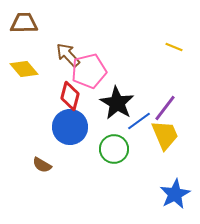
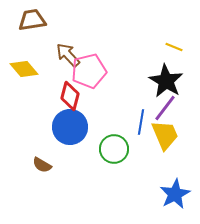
brown trapezoid: moved 8 px right, 3 px up; rotated 8 degrees counterclockwise
black star: moved 49 px right, 22 px up
blue line: moved 2 px right, 1 px down; rotated 45 degrees counterclockwise
